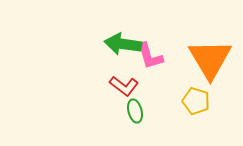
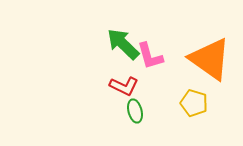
green arrow: rotated 36 degrees clockwise
orange triangle: rotated 24 degrees counterclockwise
red L-shape: rotated 12 degrees counterclockwise
yellow pentagon: moved 2 px left, 2 px down
